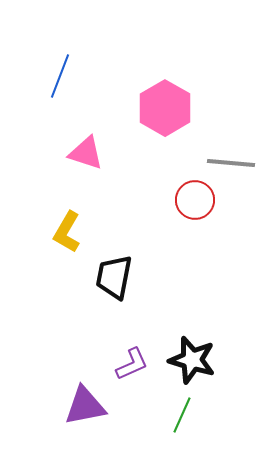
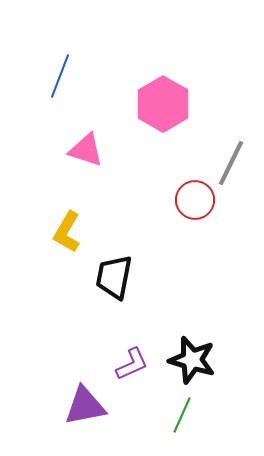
pink hexagon: moved 2 px left, 4 px up
pink triangle: moved 3 px up
gray line: rotated 69 degrees counterclockwise
